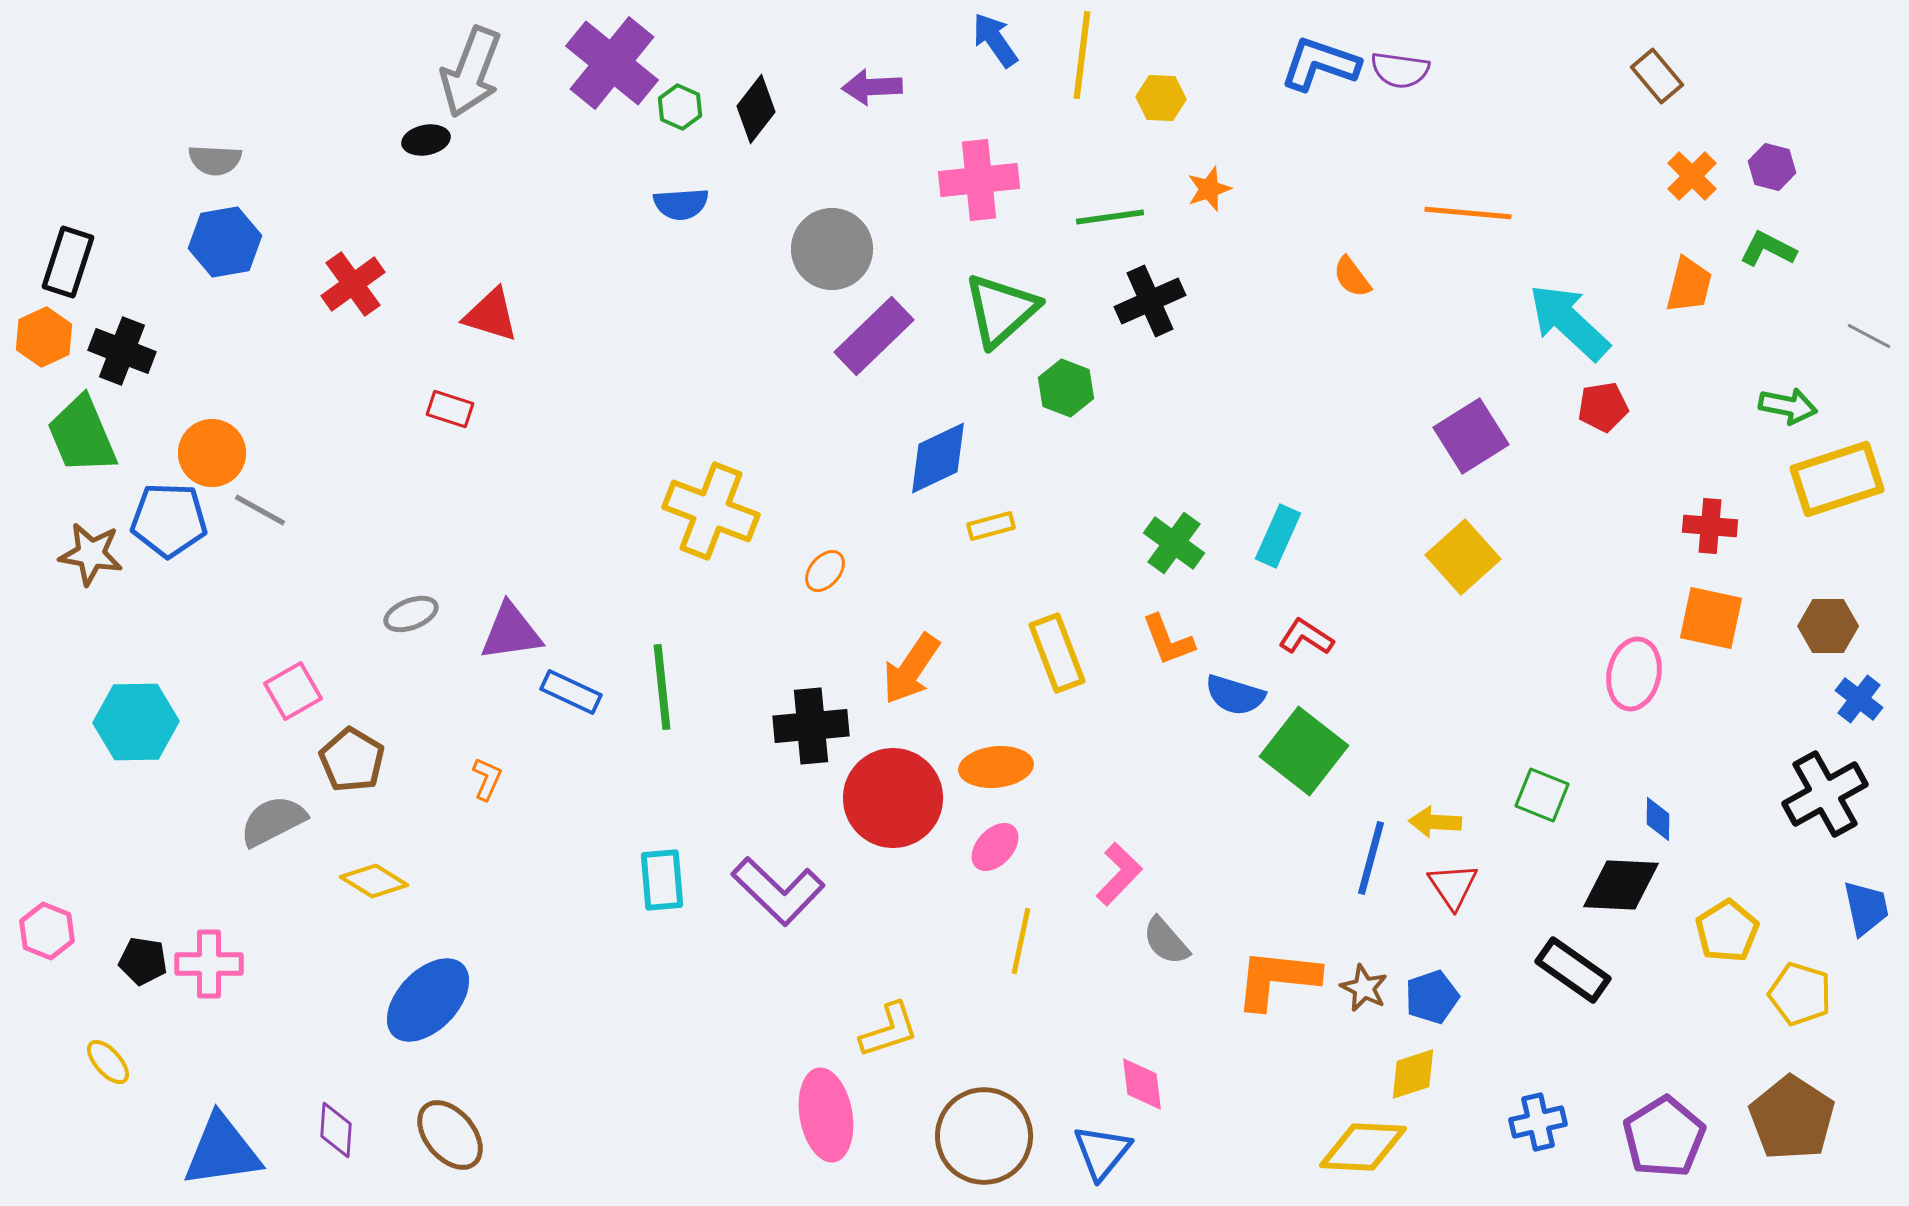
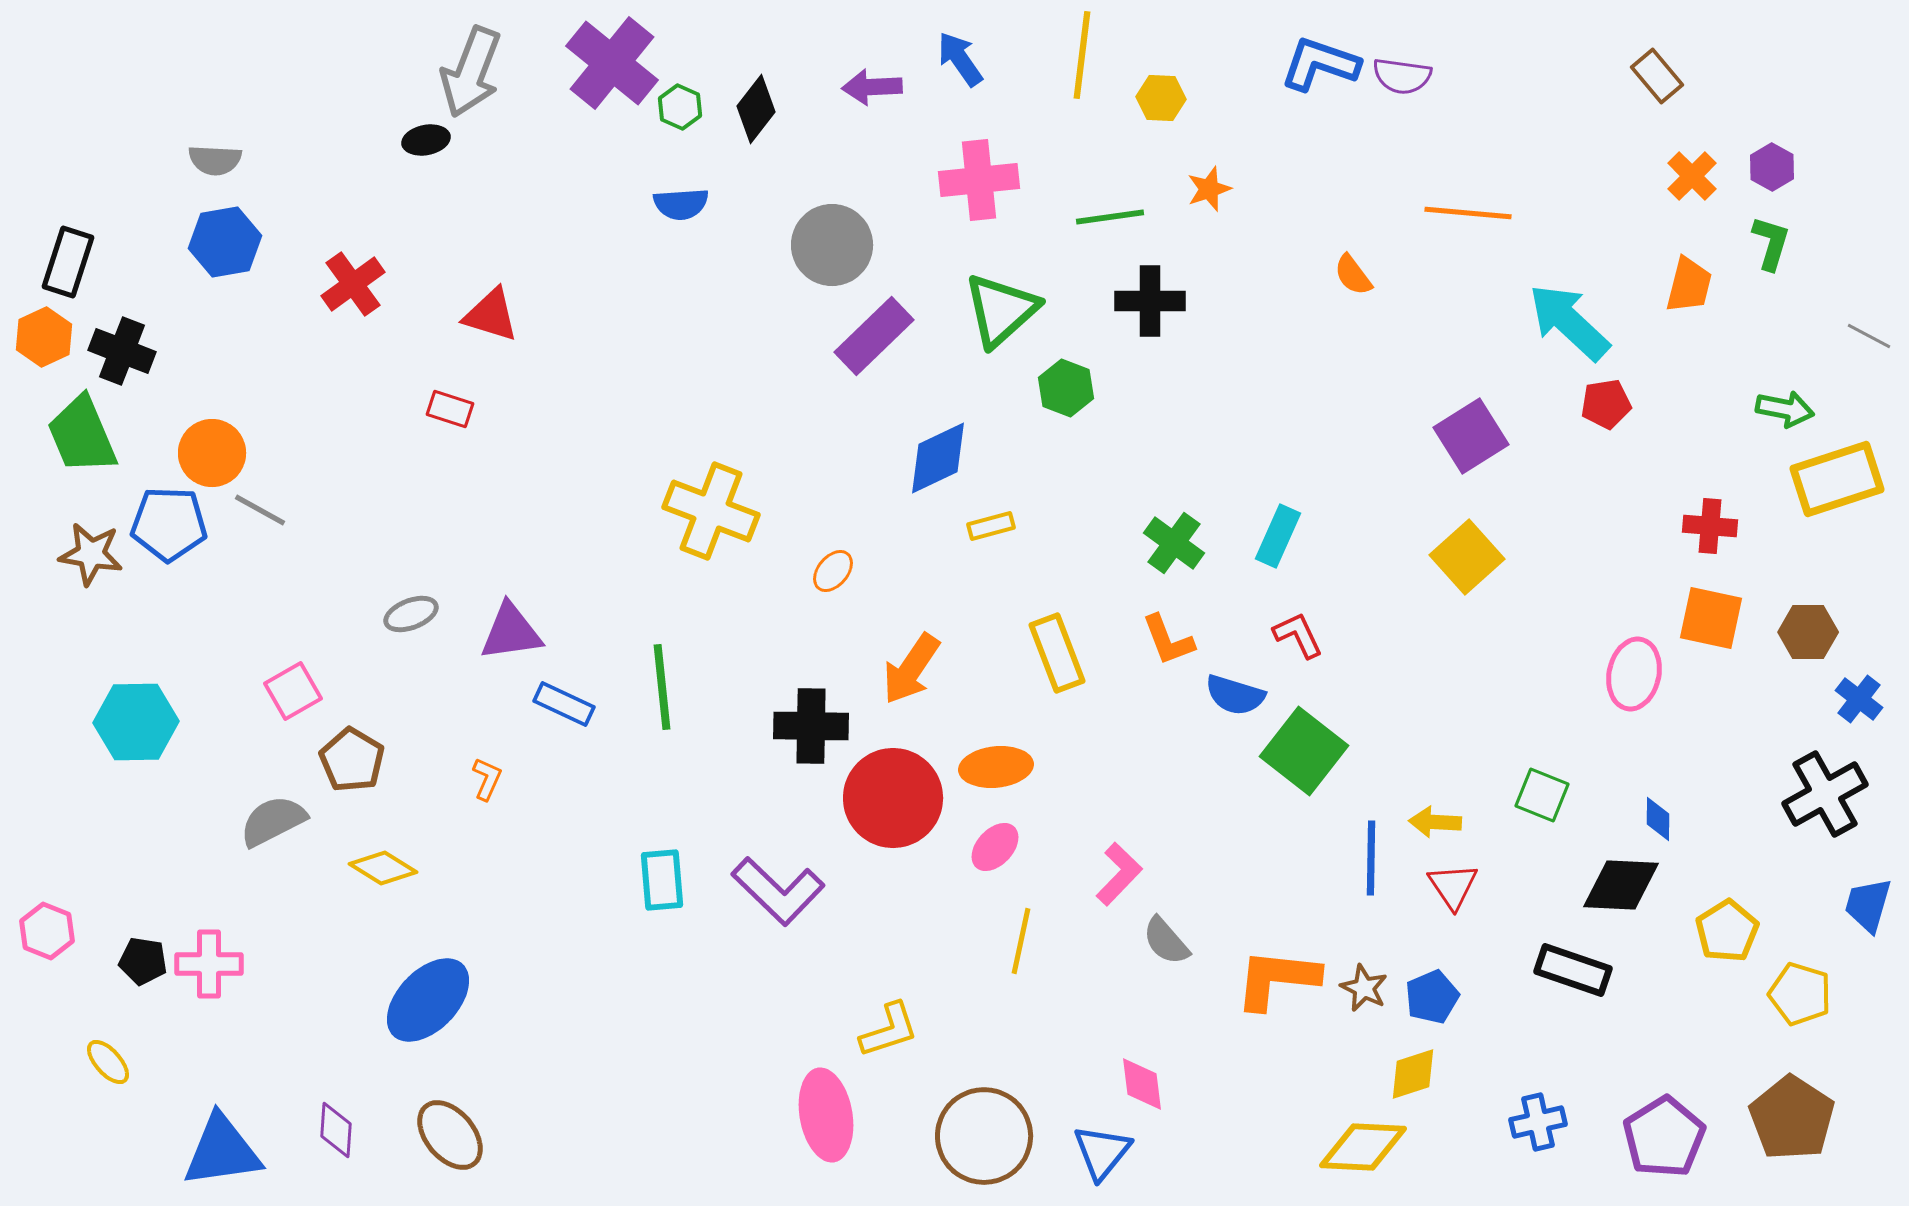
blue arrow at (995, 40): moved 35 px left, 19 px down
purple semicircle at (1400, 70): moved 2 px right, 6 px down
purple hexagon at (1772, 167): rotated 15 degrees clockwise
gray circle at (832, 249): moved 4 px up
green L-shape at (1768, 249): moved 3 px right, 6 px up; rotated 80 degrees clockwise
orange semicircle at (1352, 277): moved 1 px right, 2 px up
black cross at (1150, 301): rotated 24 degrees clockwise
green arrow at (1788, 406): moved 3 px left, 3 px down
red pentagon at (1603, 407): moved 3 px right, 3 px up
blue pentagon at (169, 520): moved 4 px down
yellow square at (1463, 557): moved 4 px right
orange ellipse at (825, 571): moved 8 px right
brown hexagon at (1828, 626): moved 20 px left, 6 px down
red L-shape at (1306, 637): moved 8 px left, 2 px up; rotated 32 degrees clockwise
blue rectangle at (571, 692): moved 7 px left, 12 px down
black cross at (811, 726): rotated 6 degrees clockwise
blue line at (1371, 858): rotated 14 degrees counterclockwise
yellow diamond at (374, 881): moved 9 px right, 13 px up
blue trapezoid at (1866, 908): moved 2 px right, 3 px up; rotated 152 degrees counterclockwise
black rectangle at (1573, 970): rotated 16 degrees counterclockwise
blue pentagon at (1432, 997): rotated 4 degrees counterclockwise
